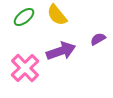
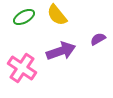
green ellipse: rotated 10 degrees clockwise
pink cross: moved 3 px left; rotated 12 degrees counterclockwise
